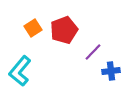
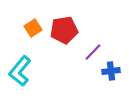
red pentagon: rotated 12 degrees clockwise
